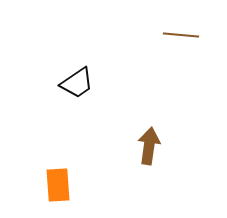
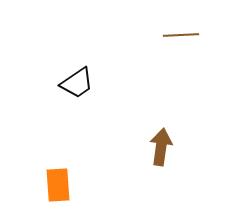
brown line: rotated 8 degrees counterclockwise
brown arrow: moved 12 px right, 1 px down
